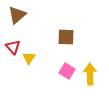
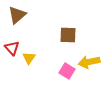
brown square: moved 2 px right, 2 px up
red triangle: moved 1 px left, 1 px down
yellow arrow: moved 1 px left, 12 px up; rotated 100 degrees counterclockwise
